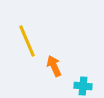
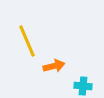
orange arrow: rotated 100 degrees clockwise
